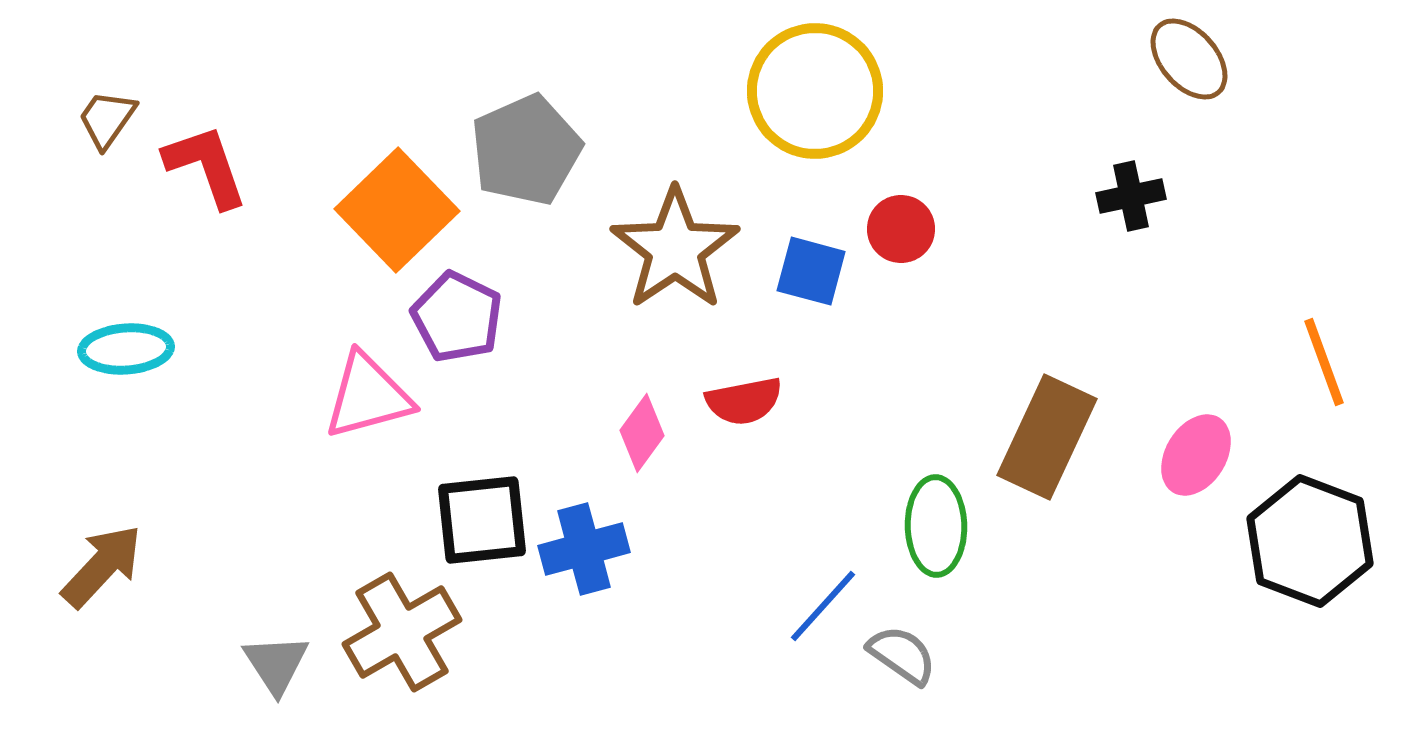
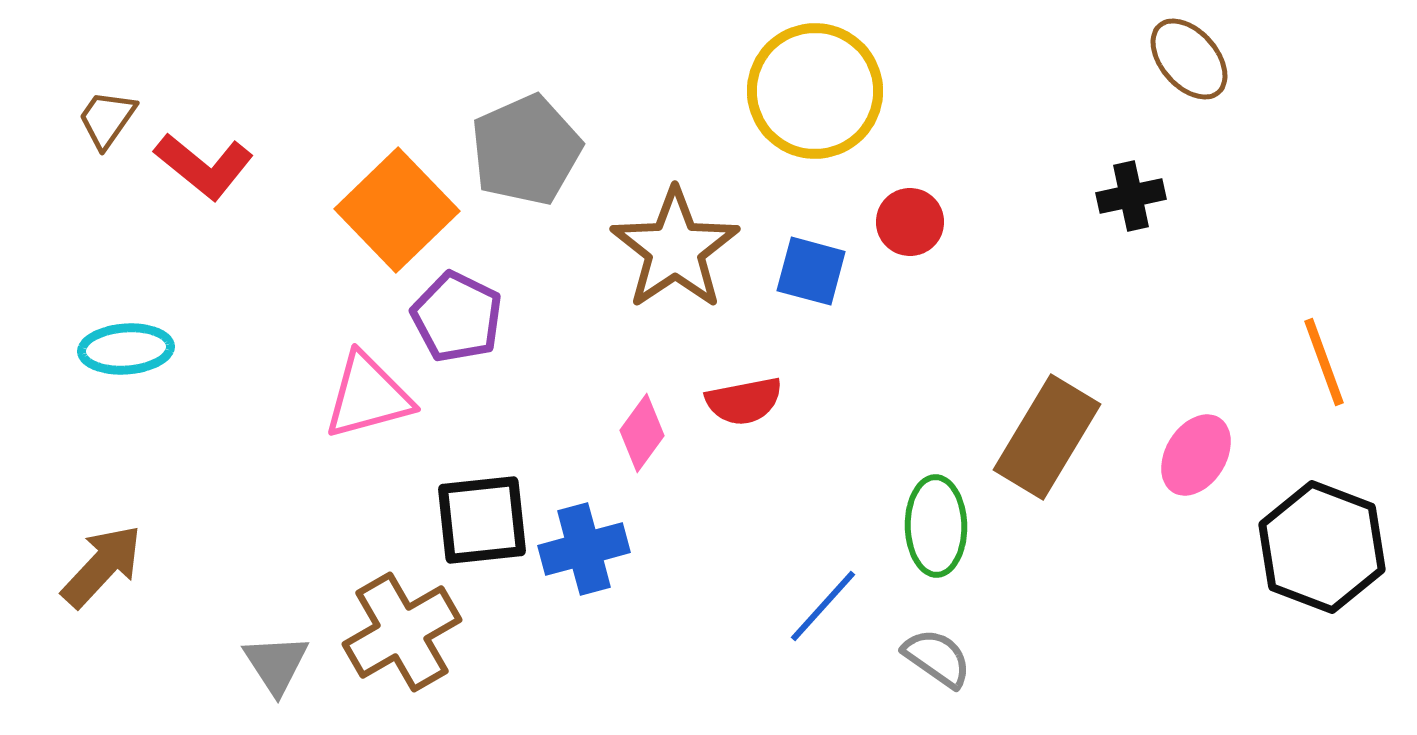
red L-shape: moved 2 px left; rotated 148 degrees clockwise
red circle: moved 9 px right, 7 px up
brown rectangle: rotated 6 degrees clockwise
black hexagon: moved 12 px right, 6 px down
gray semicircle: moved 35 px right, 3 px down
